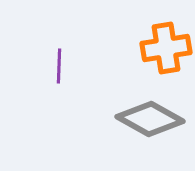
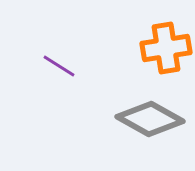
purple line: rotated 60 degrees counterclockwise
